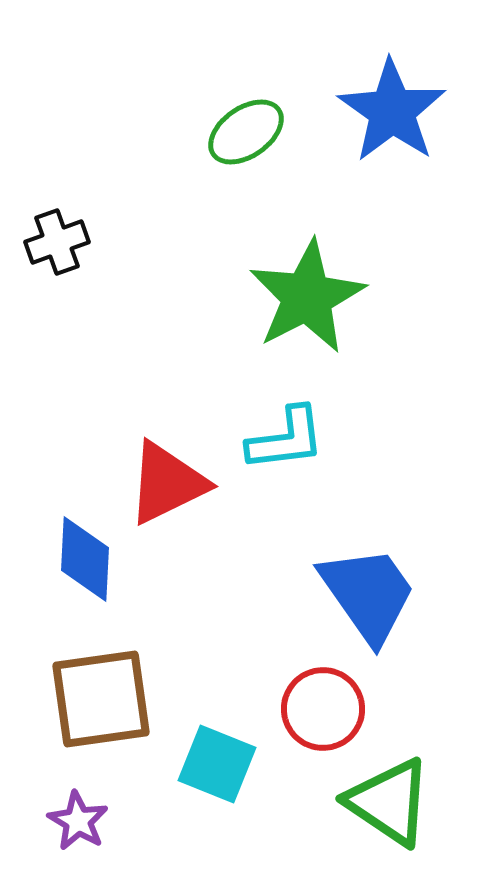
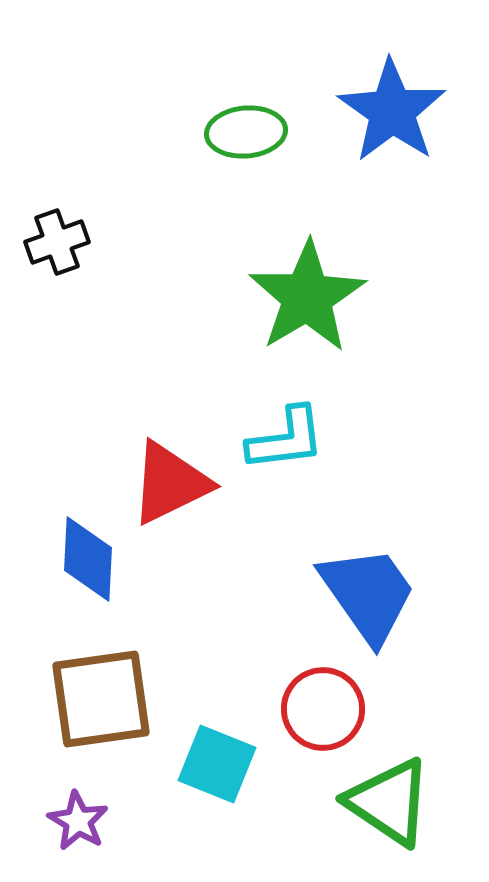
green ellipse: rotated 30 degrees clockwise
green star: rotated 4 degrees counterclockwise
red triangle: moved 3 px right
blue diamond: moved 3 px right
